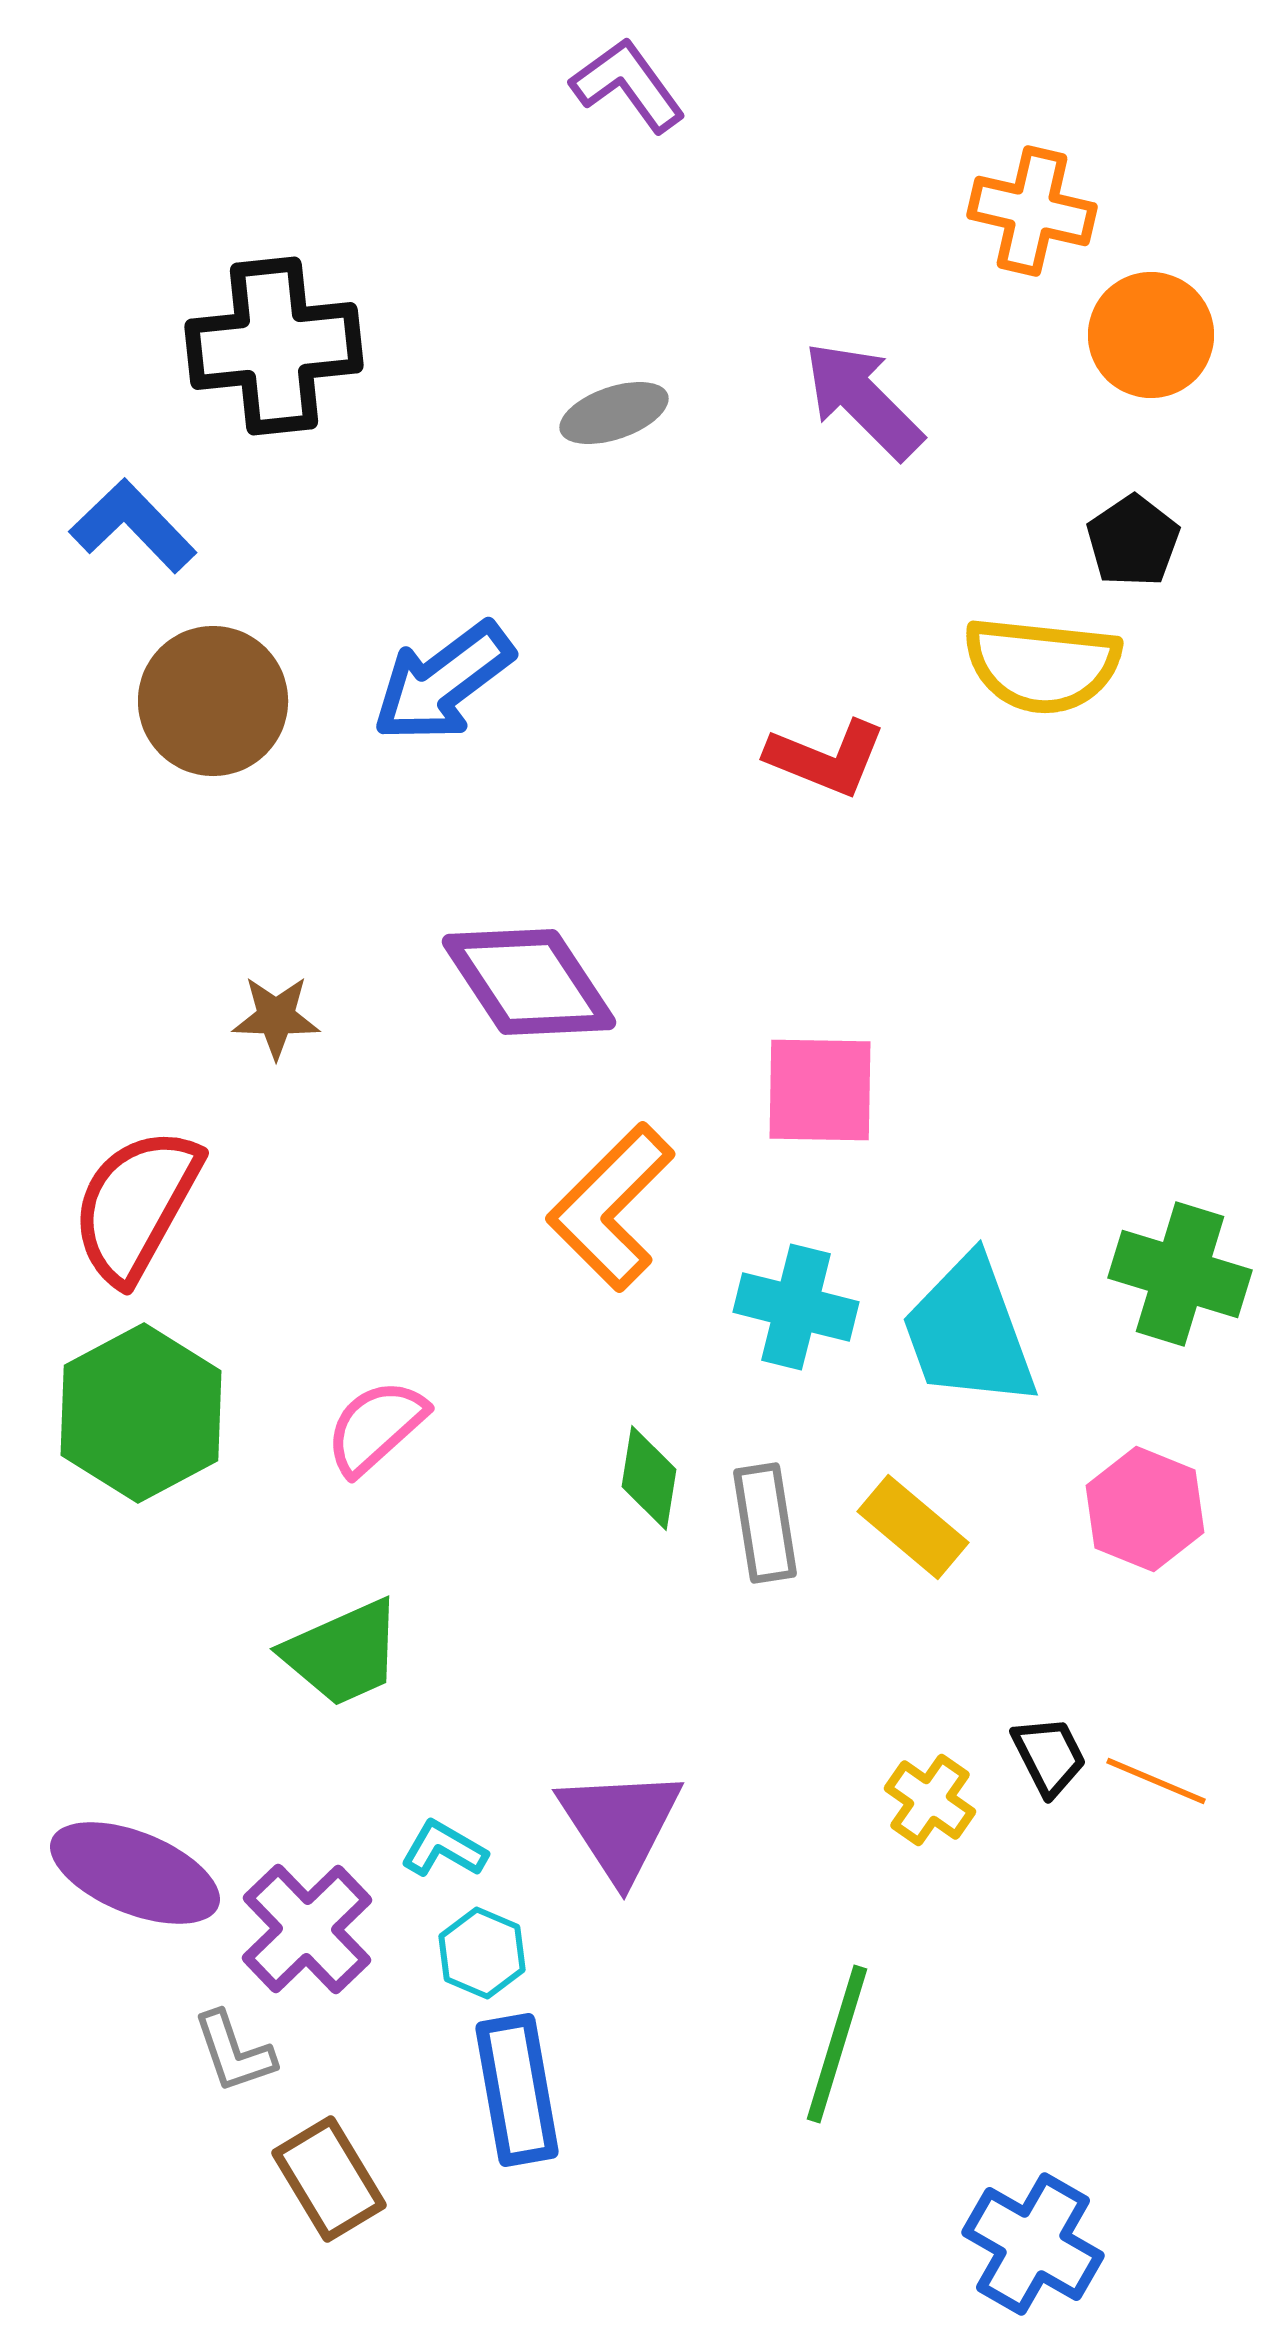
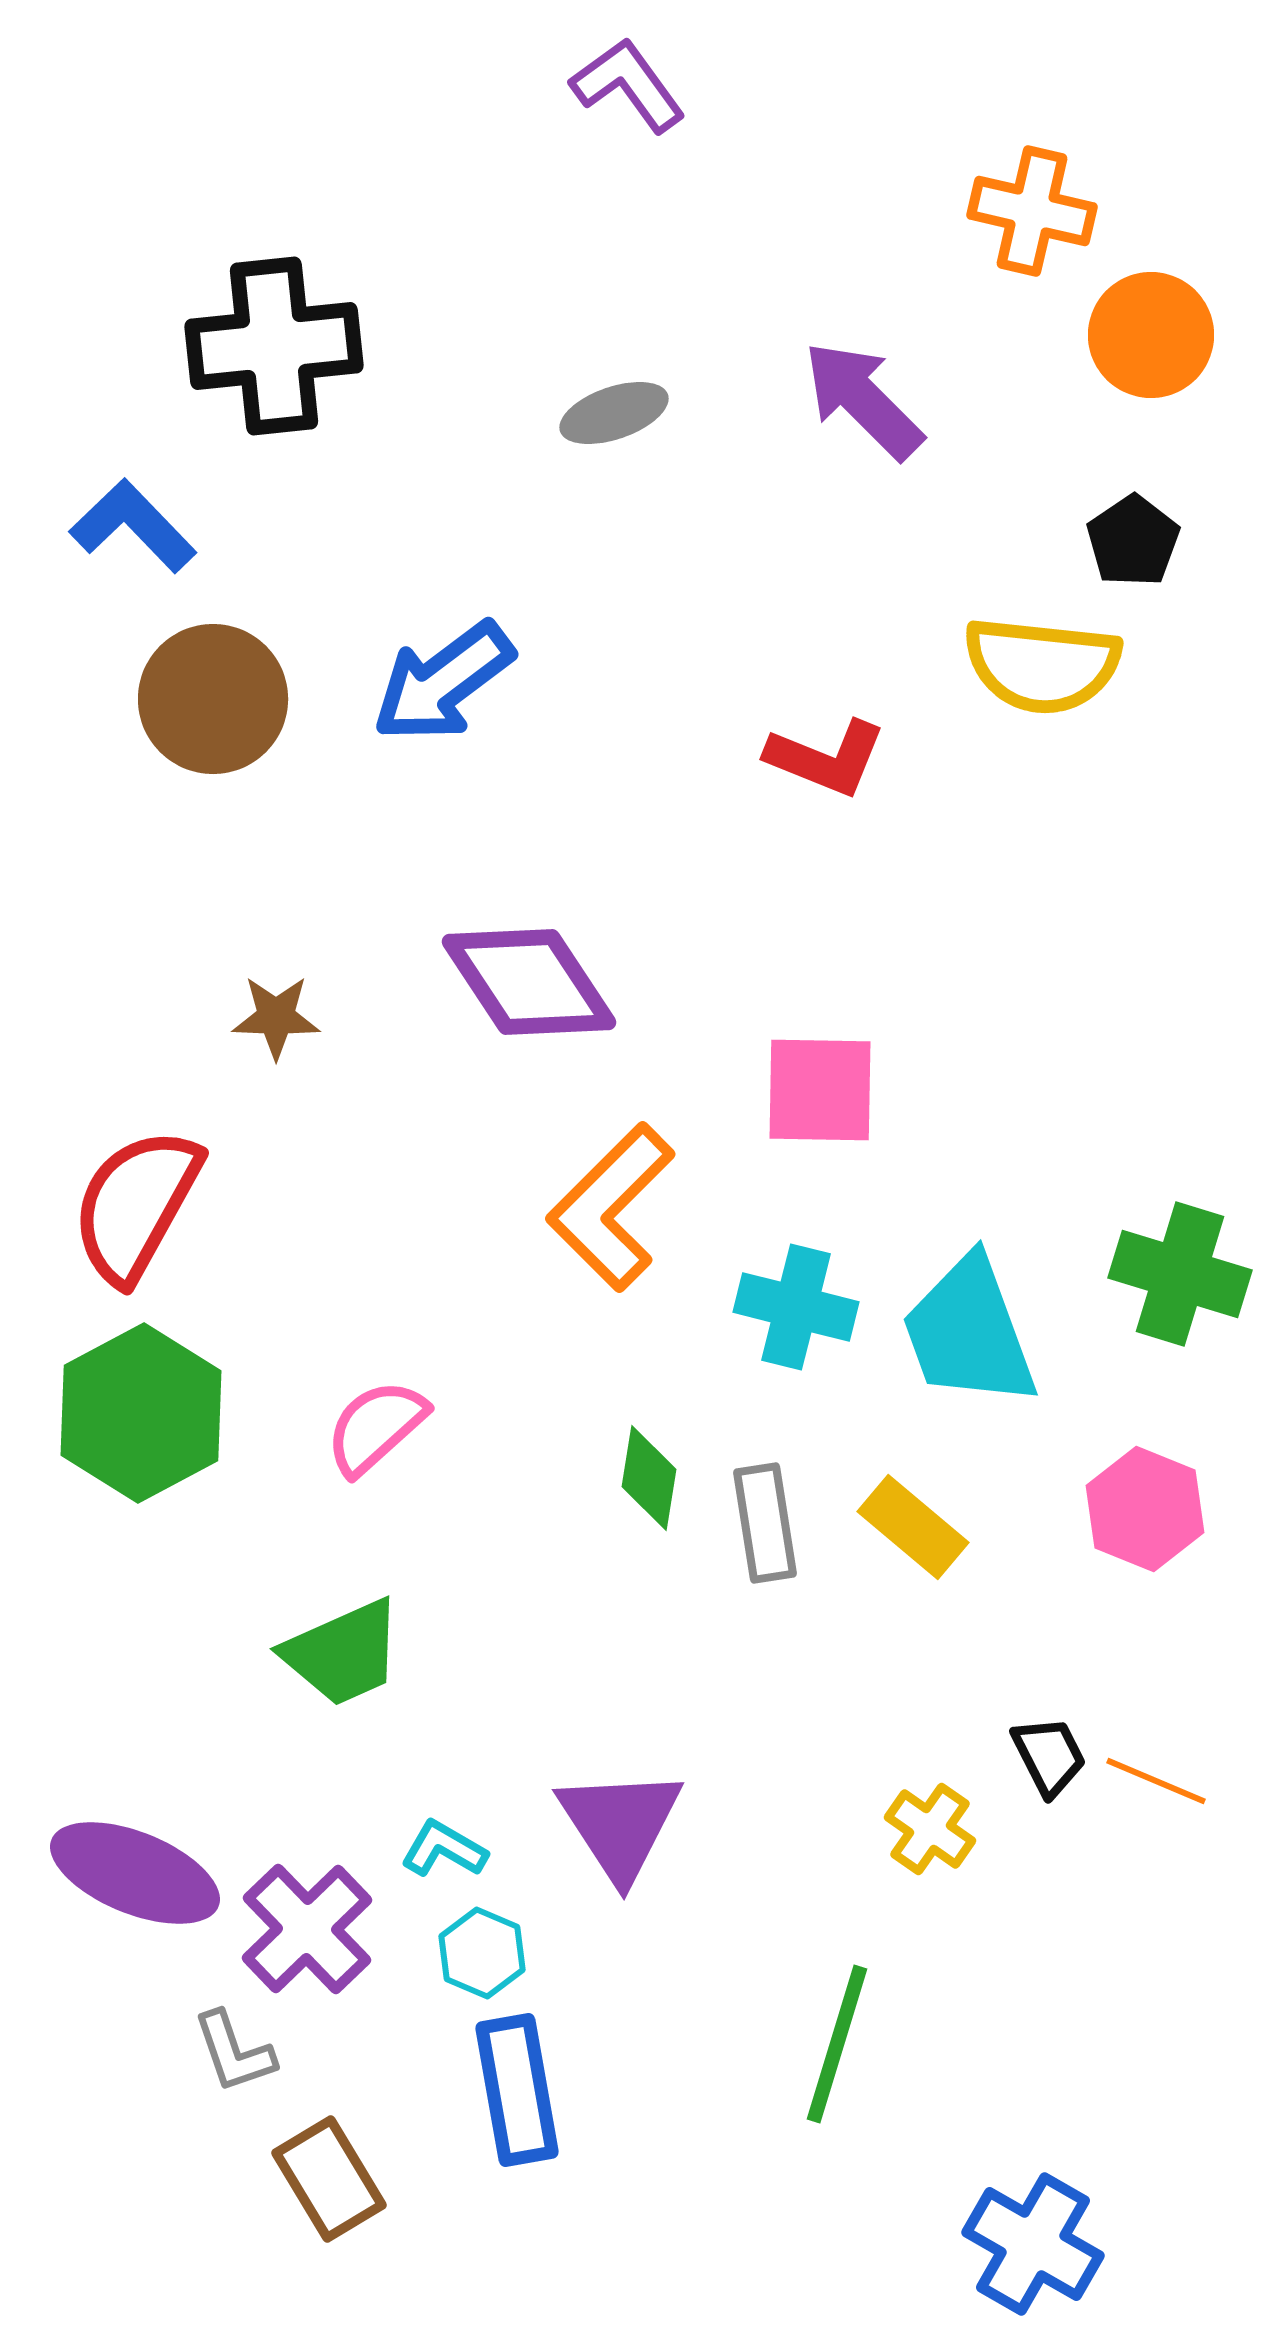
brown circle: moved 2 px up
yellow cross: moved 29 px down
